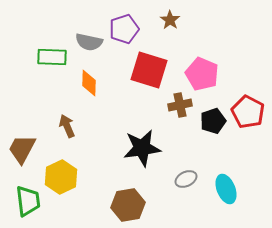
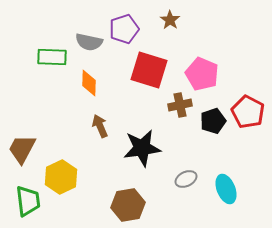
brown arrow: moved 33 px right
